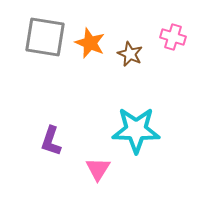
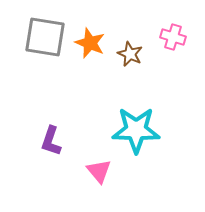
pink triangle: moved 1 px right, 2 px down; rotated 12 degrees counterclockwise
